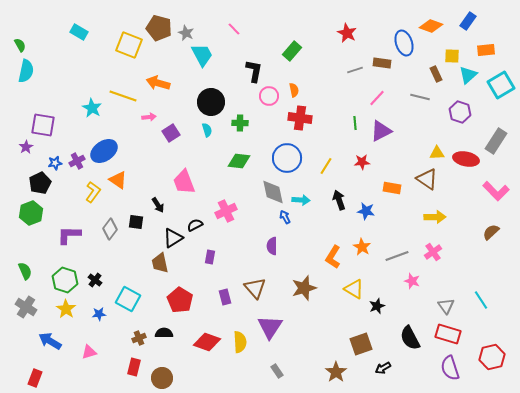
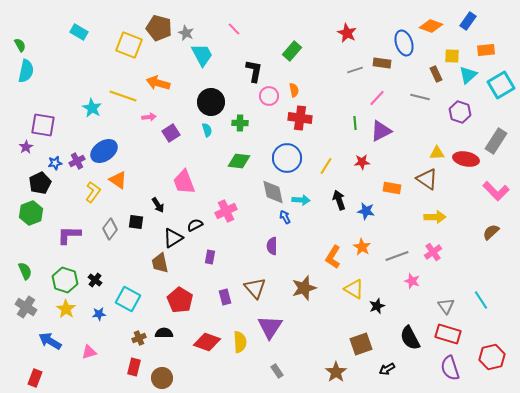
black arrow at (383, 368): moved 4 px right, 1 px down
